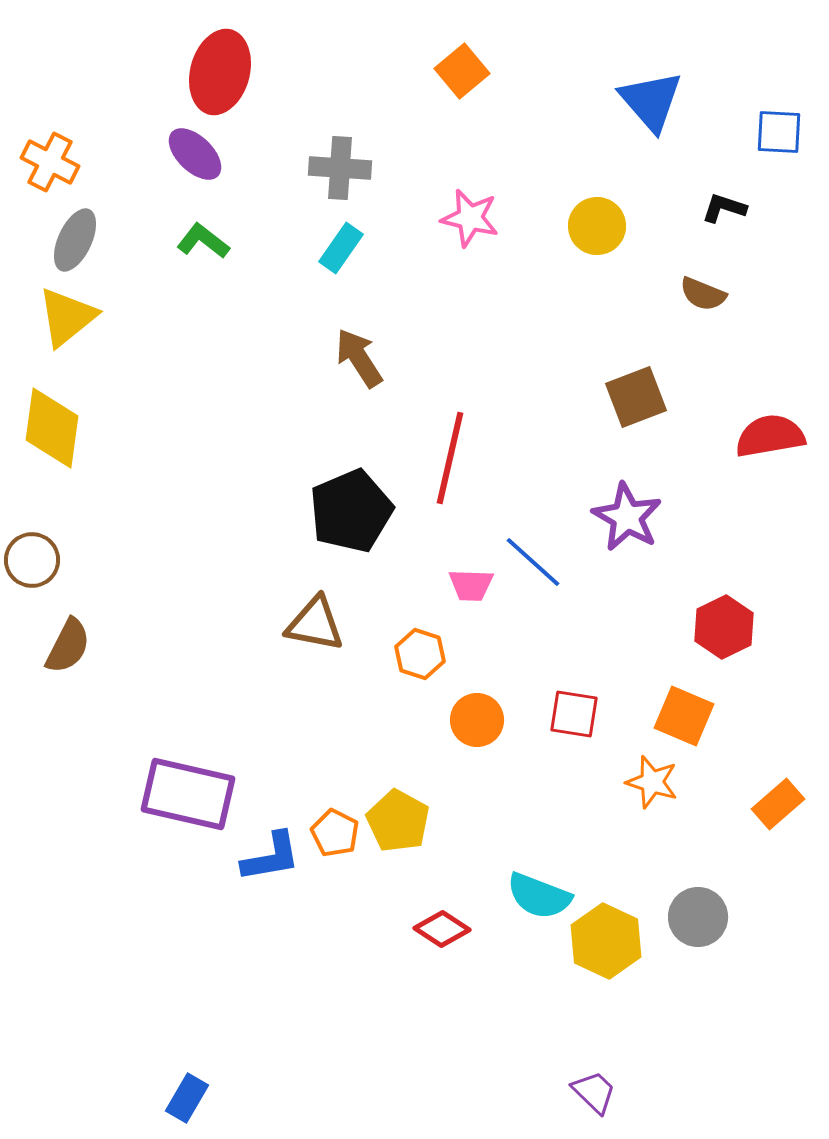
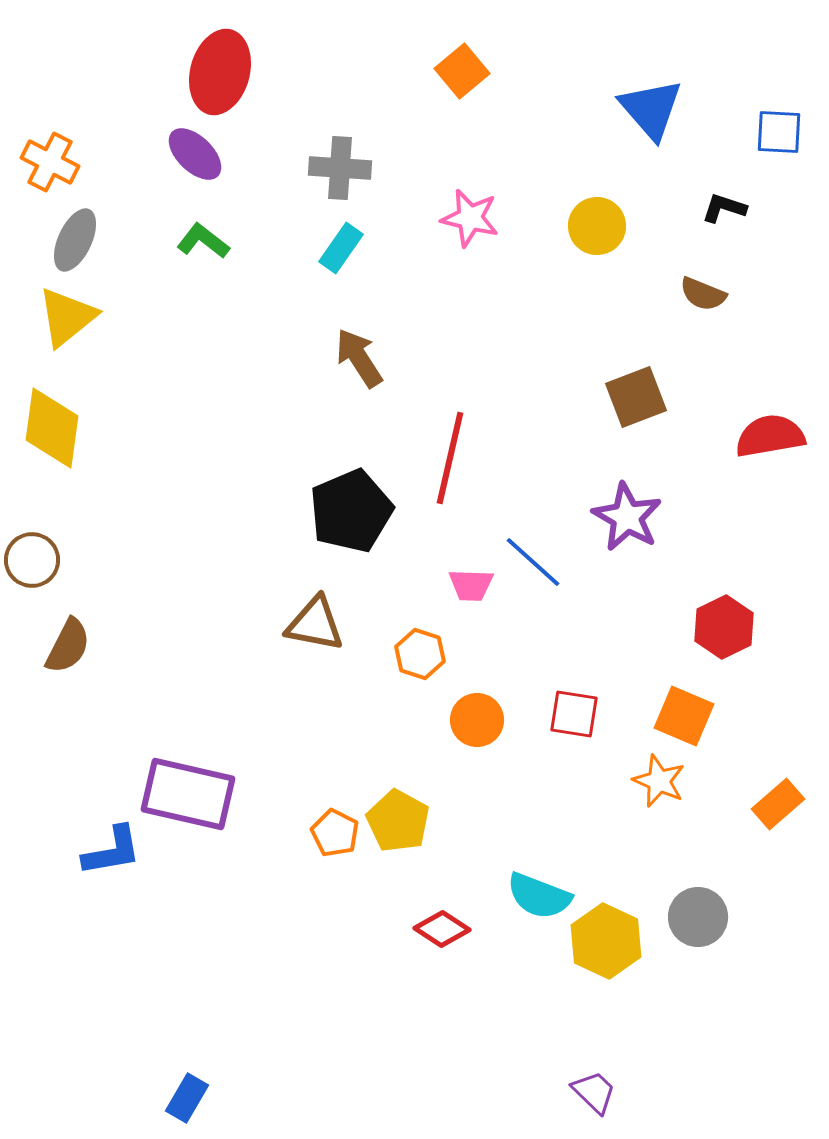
blue triangle at (651, 101): moved 8 px down
orange star at (652, 782): moved 7 px right, 1 px up; rotated 6 degrees clockwise
blue L-shape at (271, 857): moved 159 px left, 6 px up
